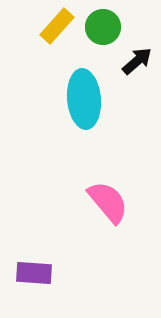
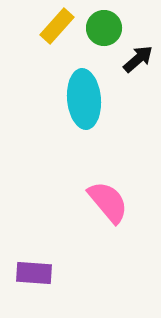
green circle: moved 1 px right, 1 px down
black arrow: moved 1 px right, 2 px up
